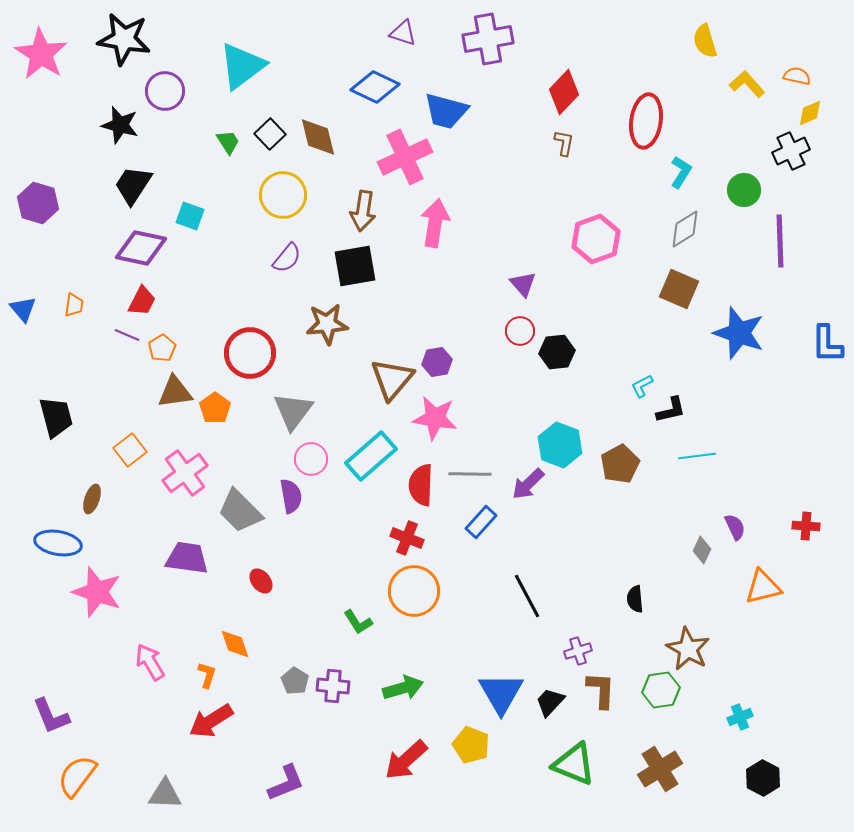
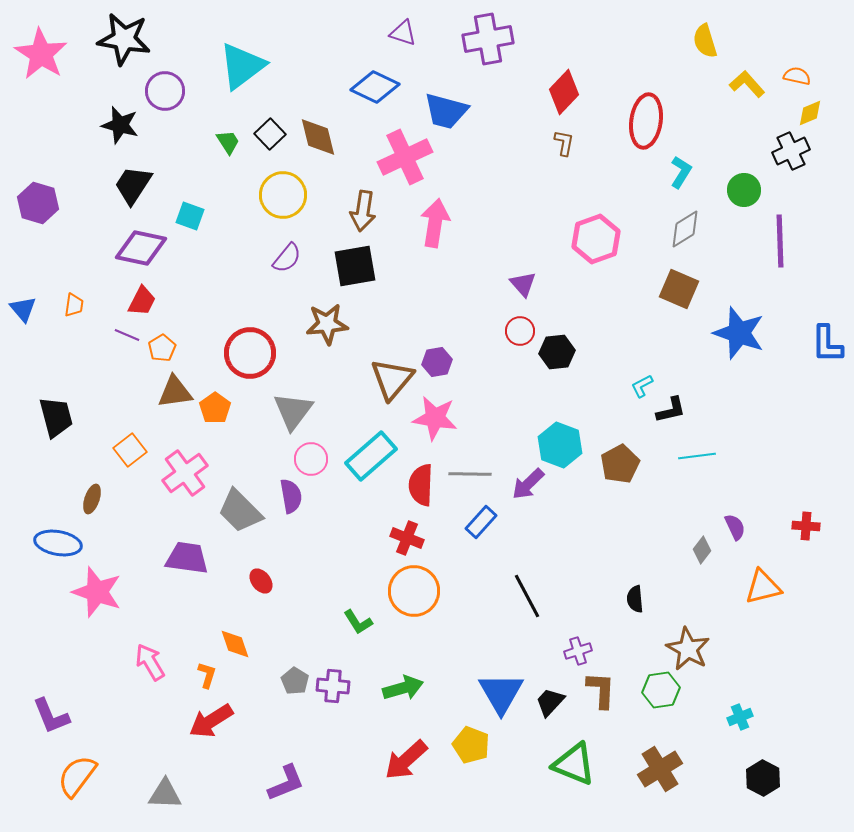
gray diamond at (702, 550): rotated 12 degrees clockwise
